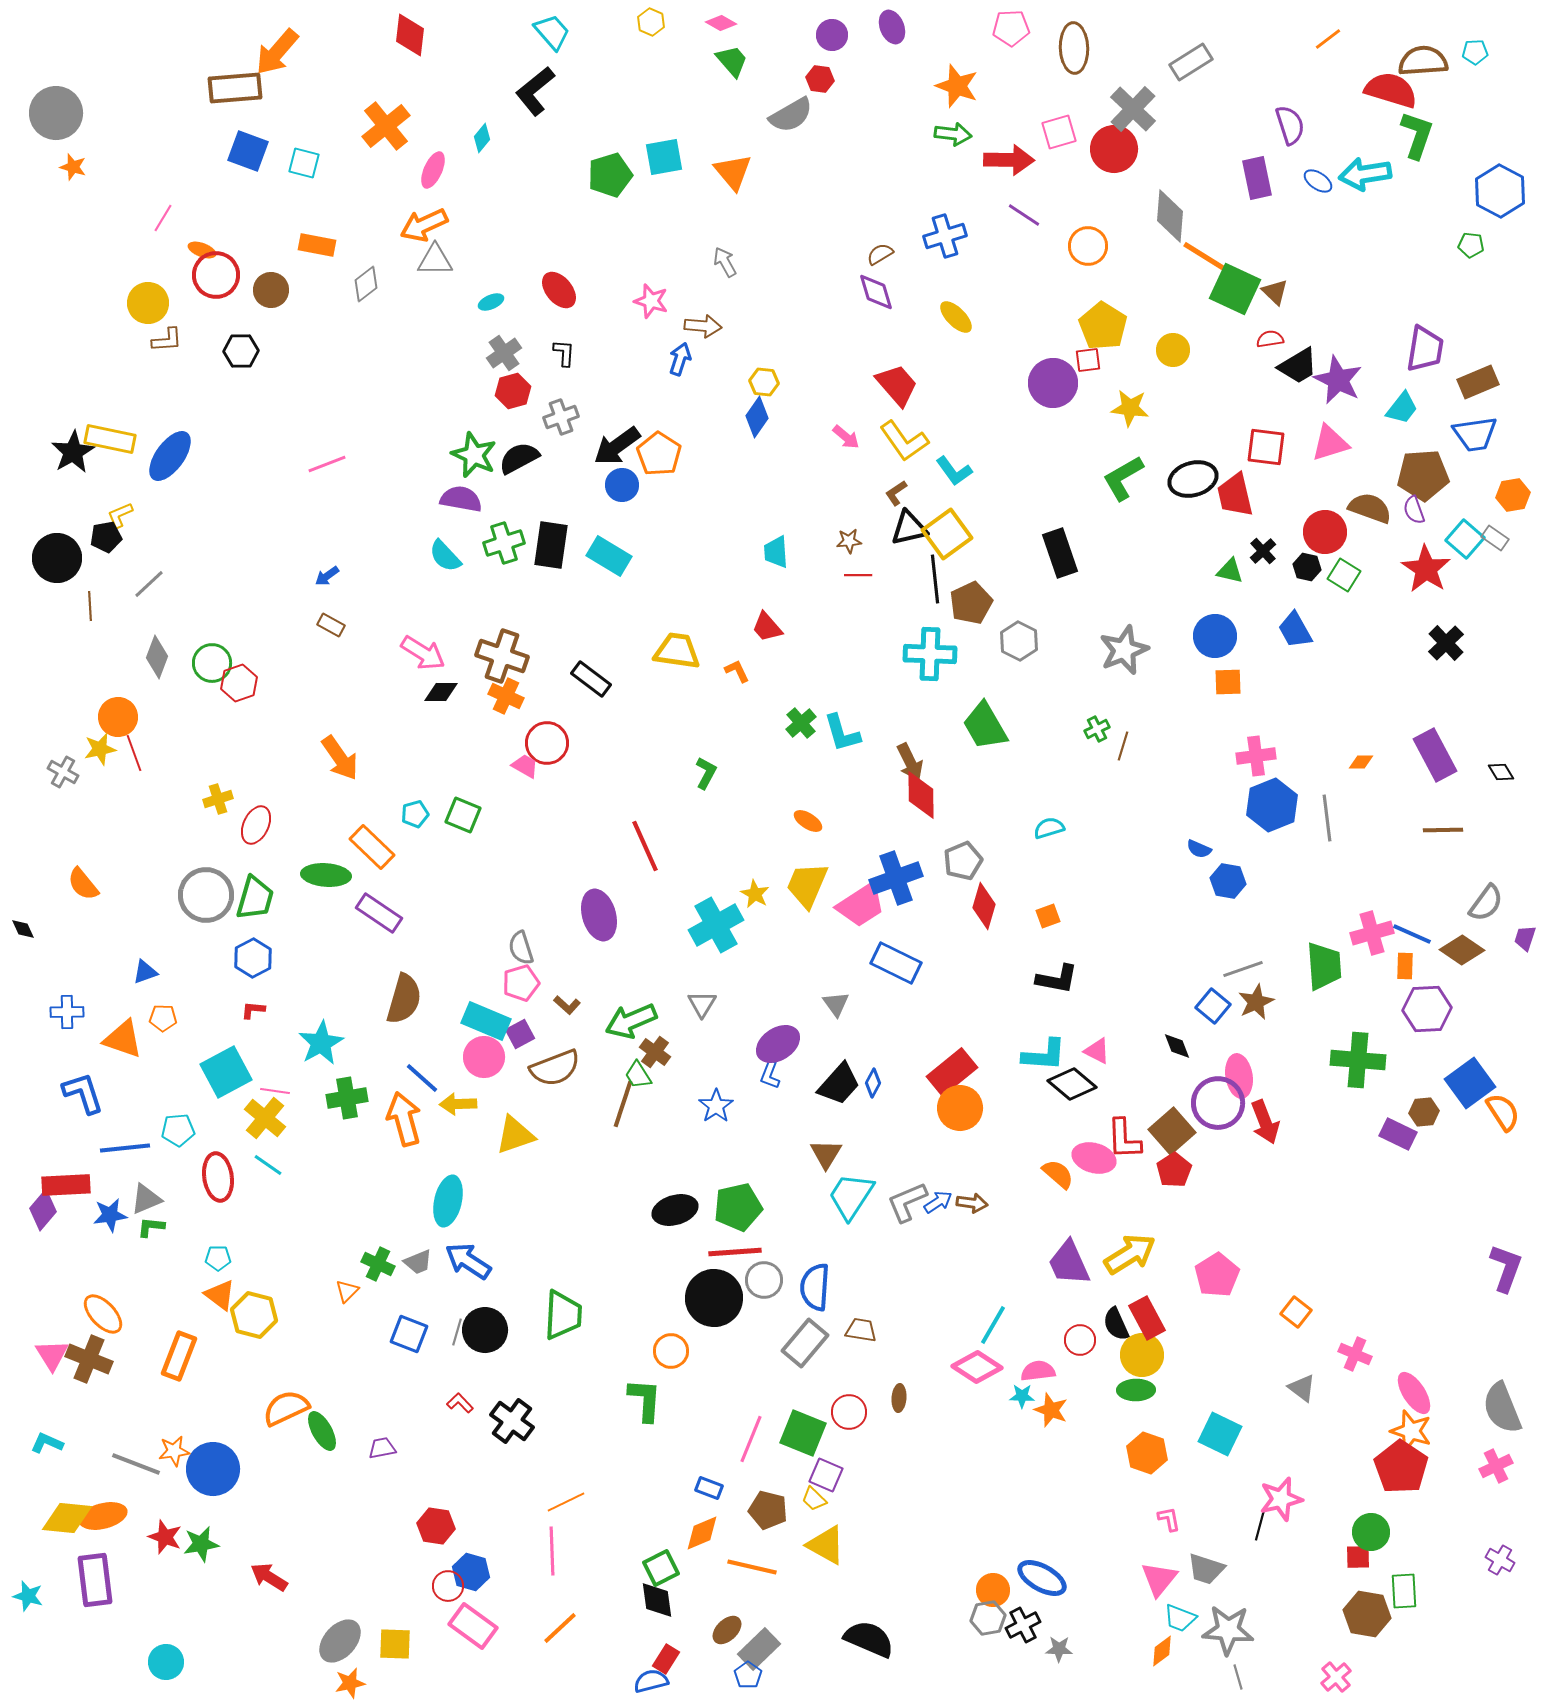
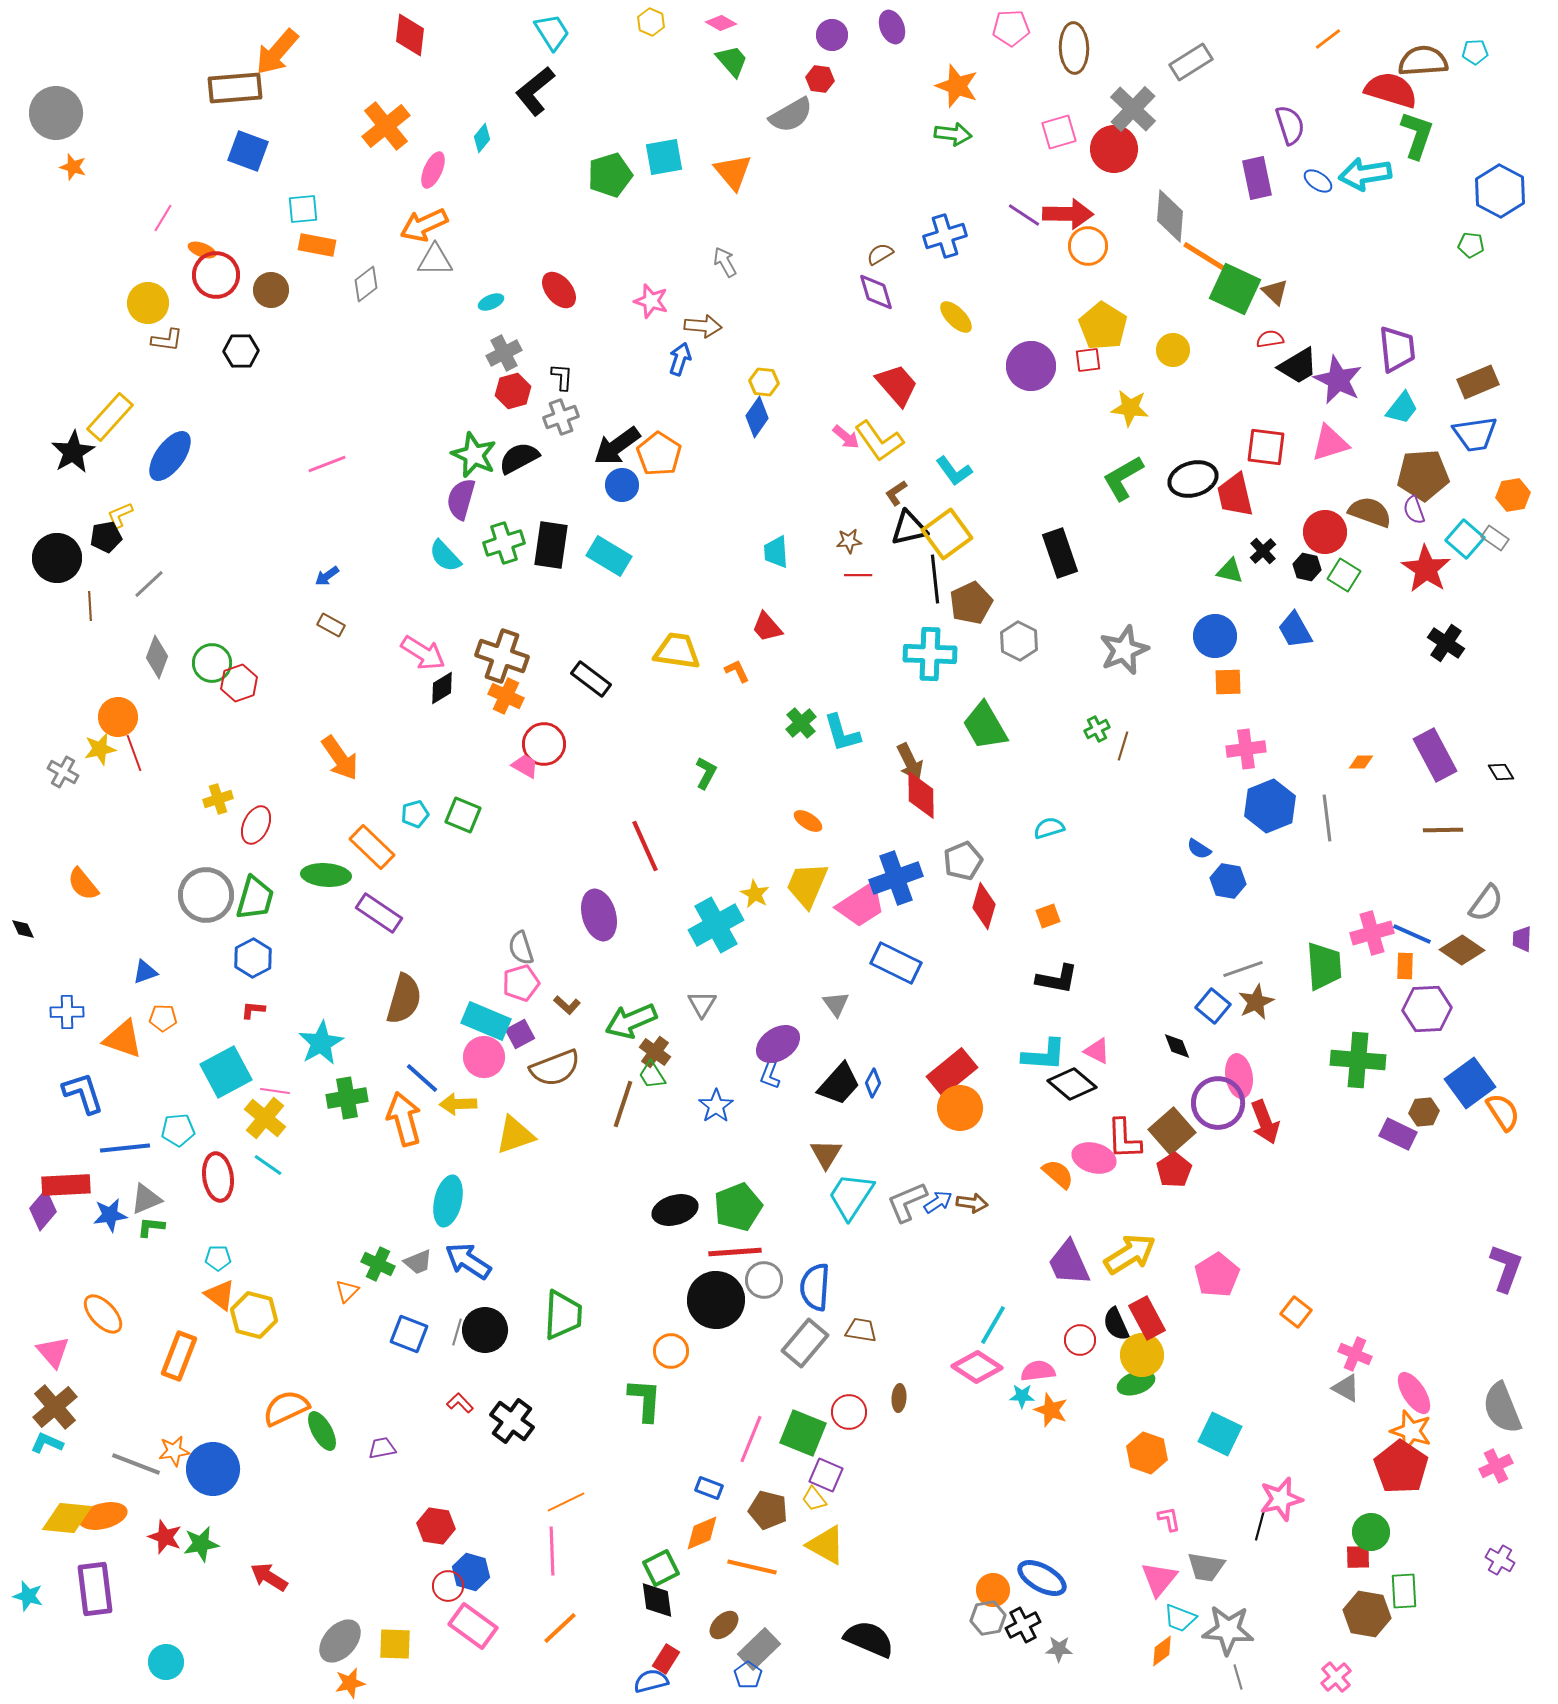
cyan trapezoid at (552, 32): rotated 9 degrees clockwise
red arrow at (1009, 160): moved 59 px right, 54 px down
cyan square at (304, 163): moved 1 px left, 46 px down; rotated 20 degrees counterclockwise
brown L-shape at (167, 340): rotated 12 degrees clockwise
purple trapezoid at (1425, 349): moved 28 px left; rotated 15 degrees counterclockwise
gray cross at (504, 353): rotated 8 degrees clockwise
black L-shape at (564, 353): moved 2 px left, 24 px down
purple circle at (1053, 383): moved 22 px left, 17 px up
yellow rectangle at (110, 439): moved 22 px up; rotated 60 degrees counterclockwise
yellow L-shape at (904, 441): moved 25 px left
purple semicircle at (461, 499): rotated 84 degrees counterclockwise
brown semicircle at (1370, 508): moved 4 px down
black cross at (1446, 643): rotated 12 degrees counterclockwise
black diamond at (441, 692): moved 1 px right, 4 px up; rotated 32 degrees counterclockwise
red circle at (547, 743): moved 3 px left, 1 px down
pink cross at (1256, 756): moved 10 px left, 7 px up
blue hexagon at (1272, 805): moved 2 px left, 1 px down
blue semicircle at (1199, 849): rotated 10 degrees clockwise
purple trapezoid at (1525, 938): moved 3 px left, 1 px down; rotated 16 degrees counterclockwise
green trapezoid at (638, 1075): moved 14 px right
green pentagon at (738, 1207): rotated 9 degrees counterclockwise
black circle at (714, 1298): moved 2 px right, 2 px down
pink triangle at (52, 1355): moved 1 px right, 3 px up; rotated 9 degrees counterclockwise
brown cross at (89, 1359): moved 34 px left, 48 px down; rotated 27 degrees clockwise
gray triangle at (1302, 1388): moved 44 px right; rotated 8 degrees counterclockwise
green ellipse at (1136, 1390): moved 7 px up; rotated 18 degrees counterclockwise
yellow trapezoid at (814, 1499): rotated 8 degrees clockwise
gray trapezoid at (1206, 1569): moved 2 px up; rotated 9 degrees counterclockwise
purple rectangle at (95, 1580): moved 9 px down
brown ellipse at (727, 1630): moved 3 px left, 5 px up
